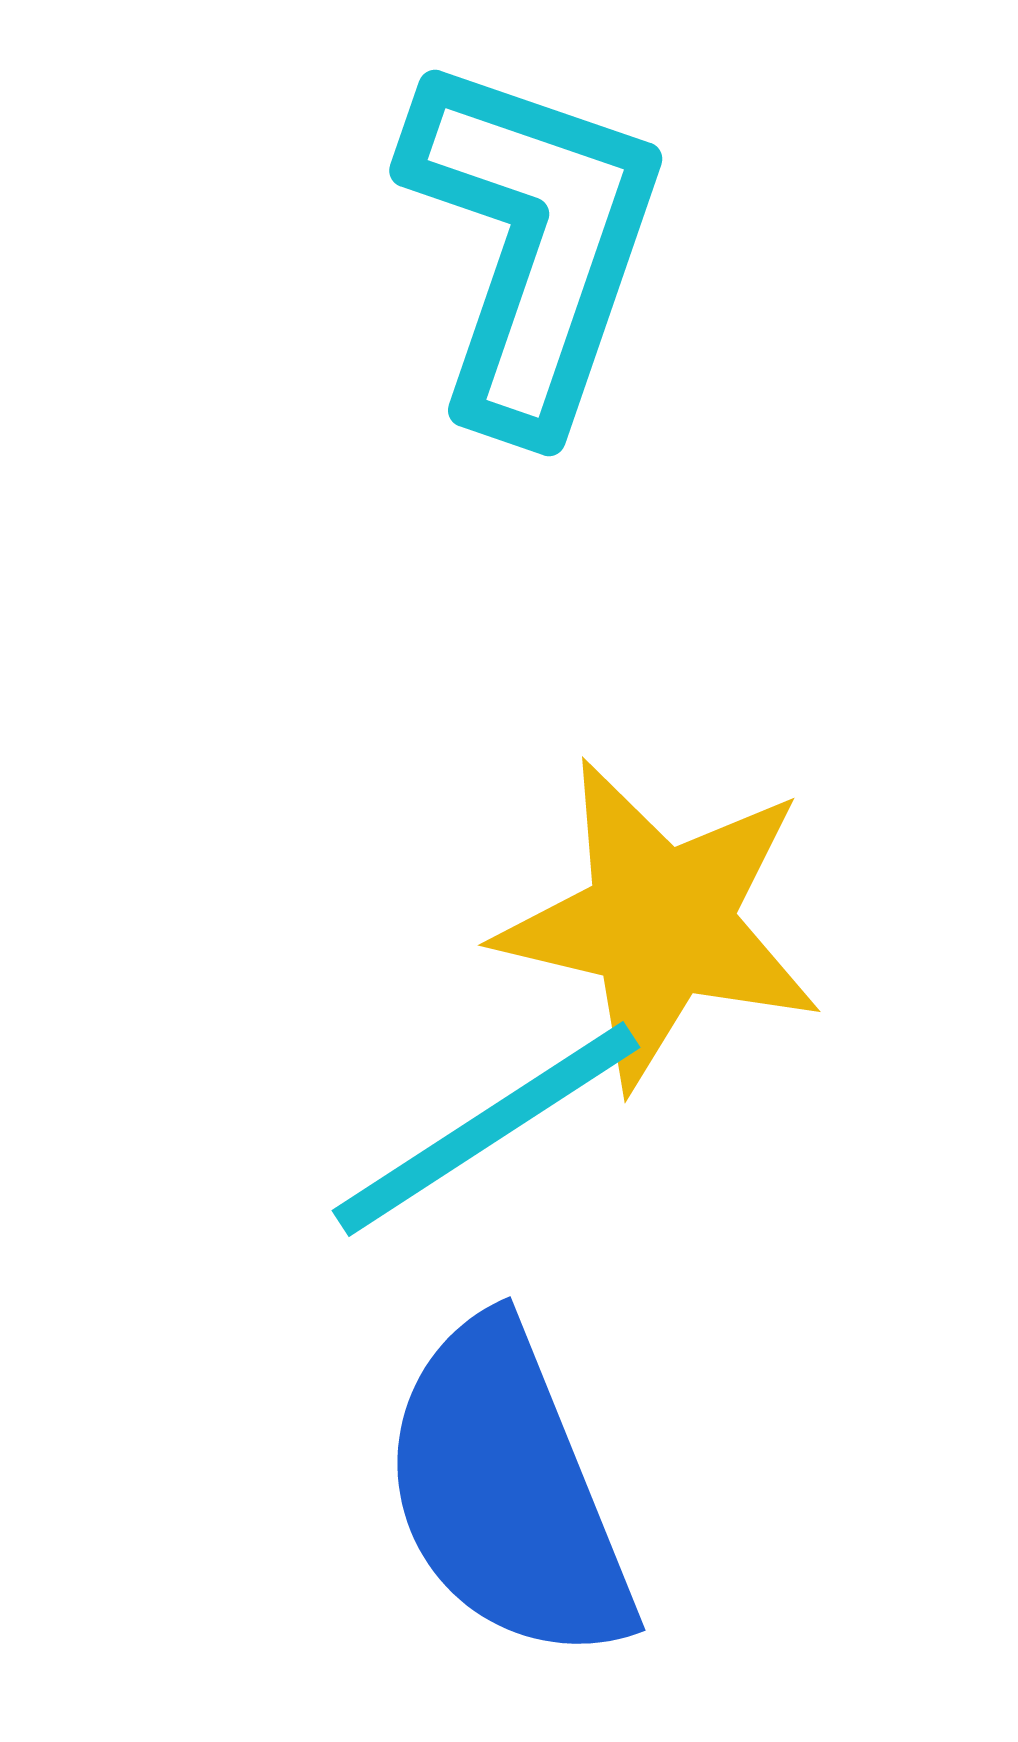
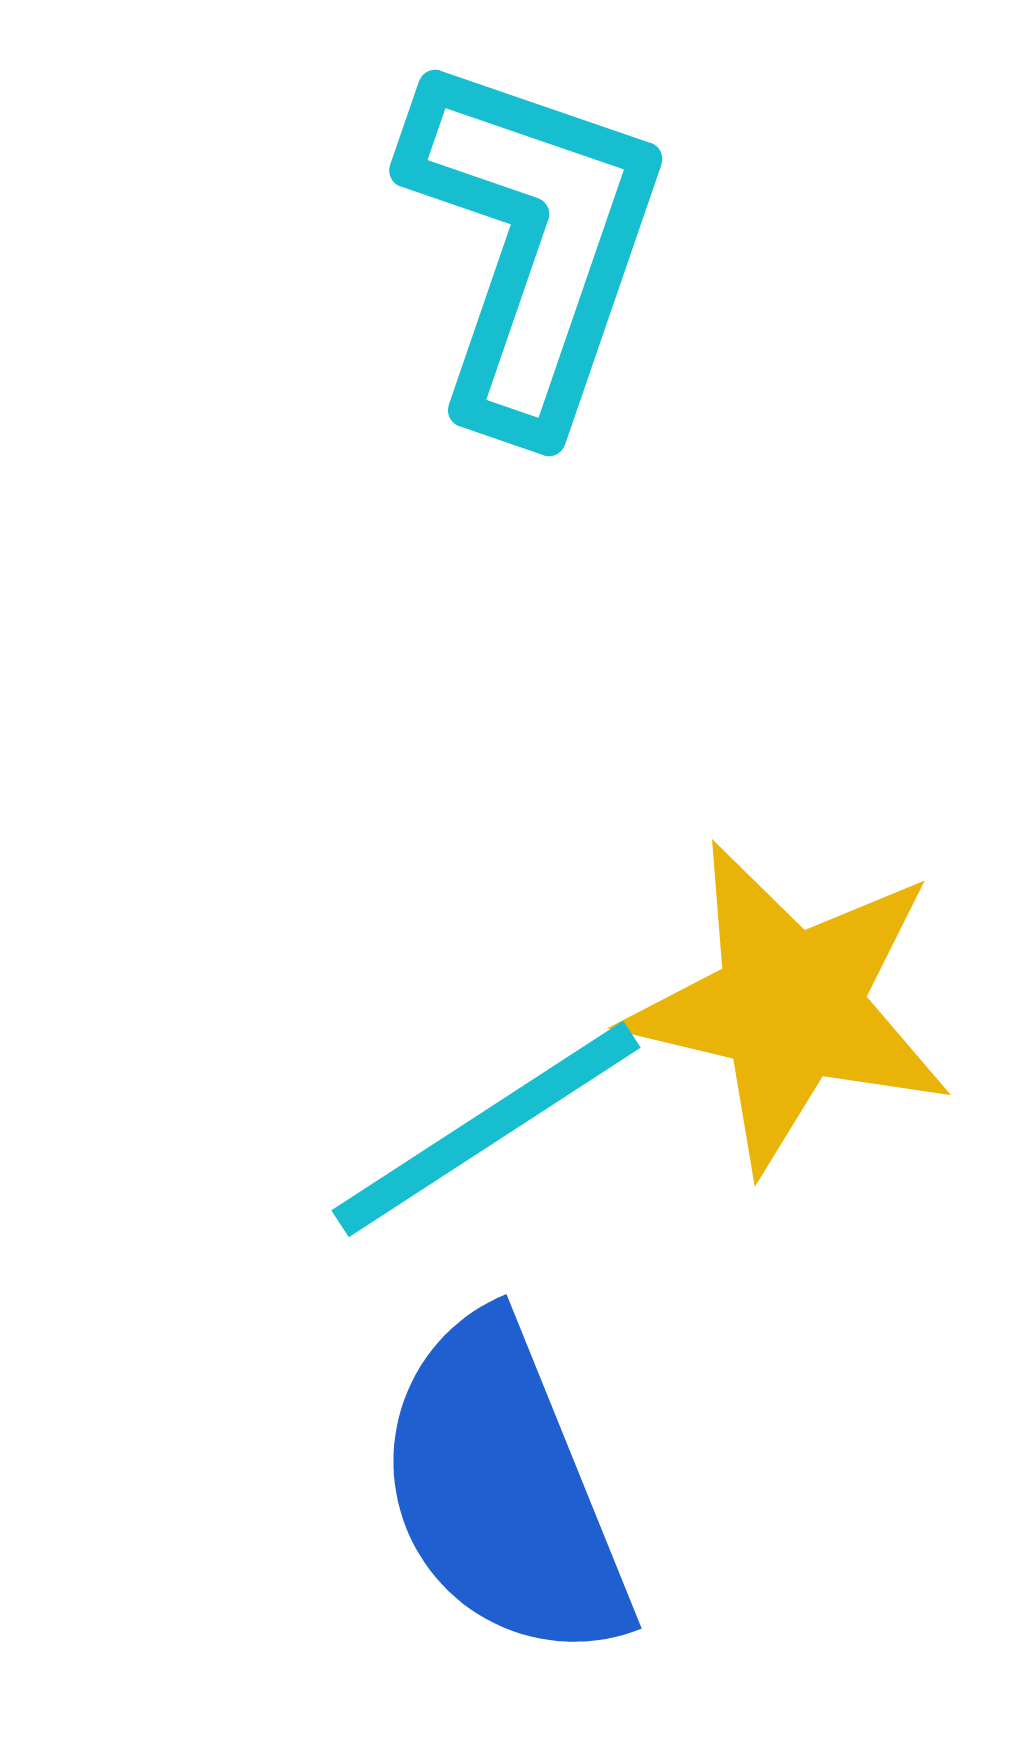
yellow star: moved 130 px right, 83 px down
blue semicircle: moved 4 px left, 2 px up
